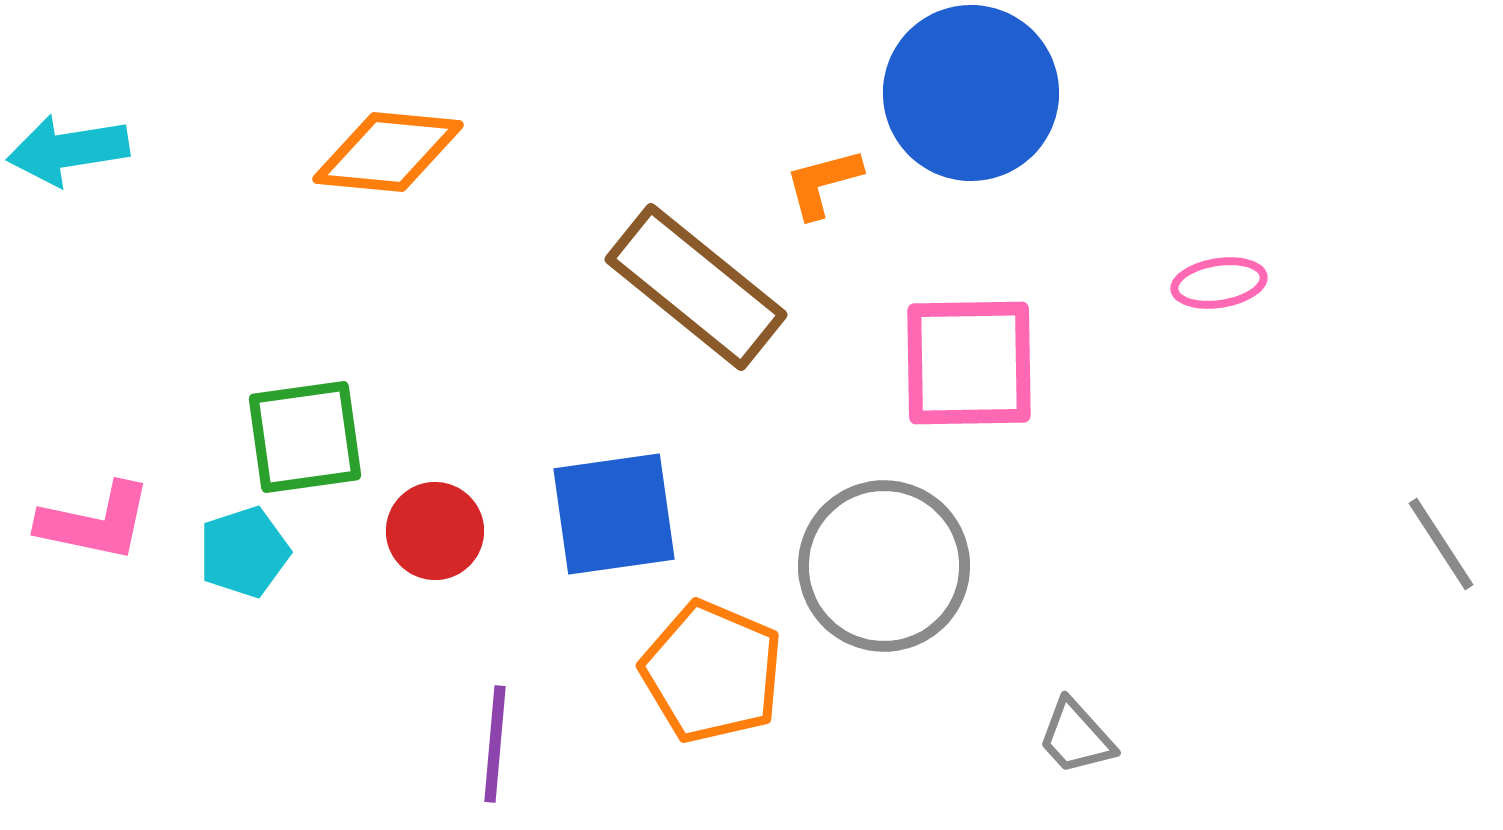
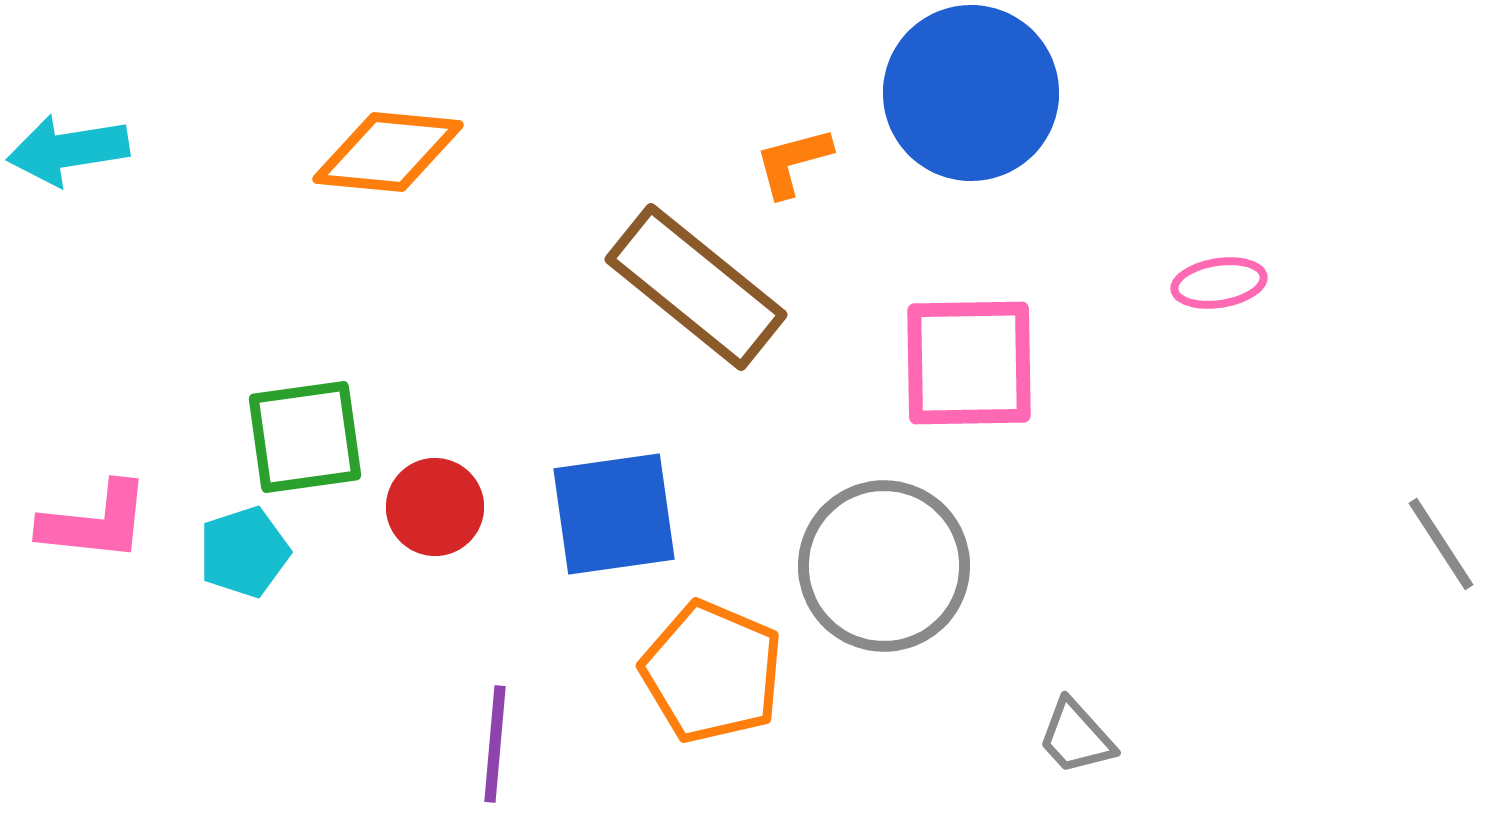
orange L-shape: moved 30 px left, 21 px up
pink L-shape: rotated 6 degrees counterclockwise
red circle: moved 24 px up
